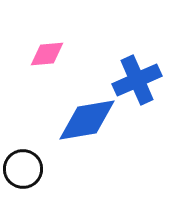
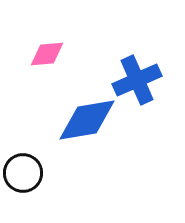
black circle: moved 4 px down
